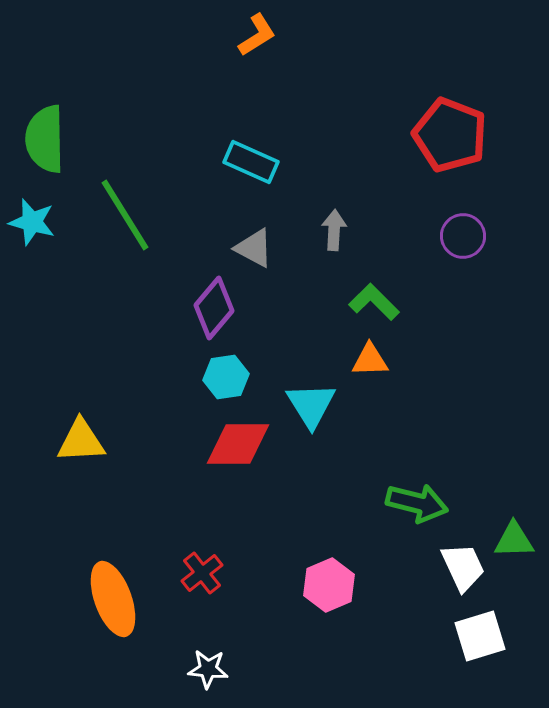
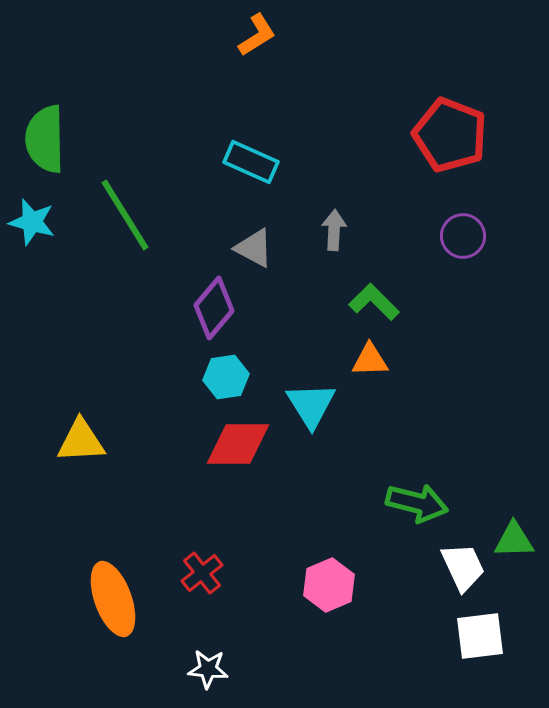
white square: rotated 10 degrees clockwise
